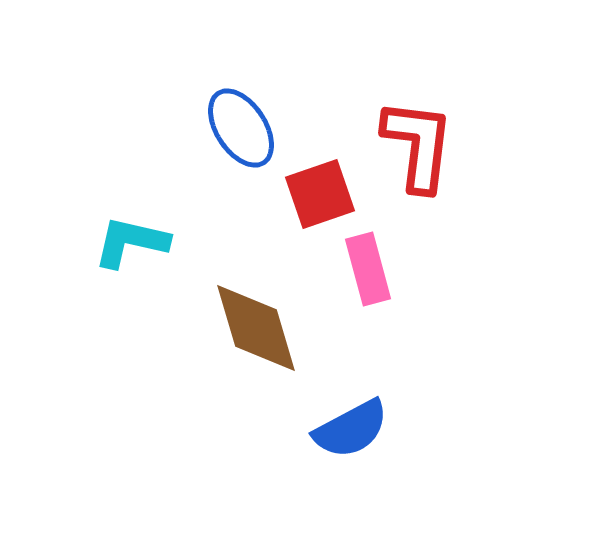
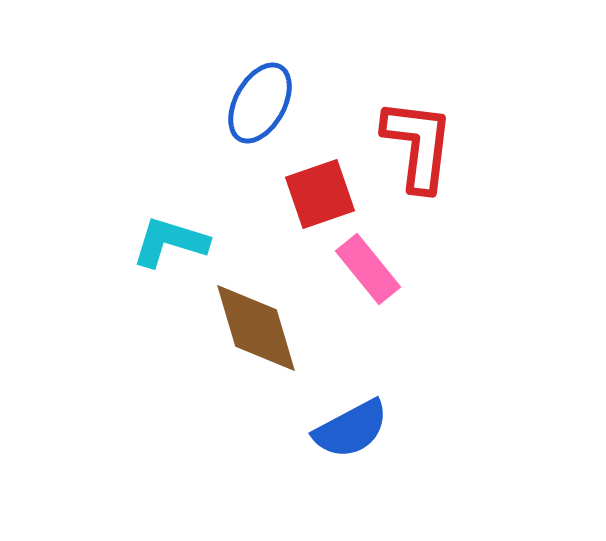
blue ellipse: moved 19 px right, 25 px up; rotated 62 degrees clockwise
cyan L-shape: moved 39 px right; rotated 4 degrees clockwise
pink rectangle: rotated 24 degrees counterclockwise
